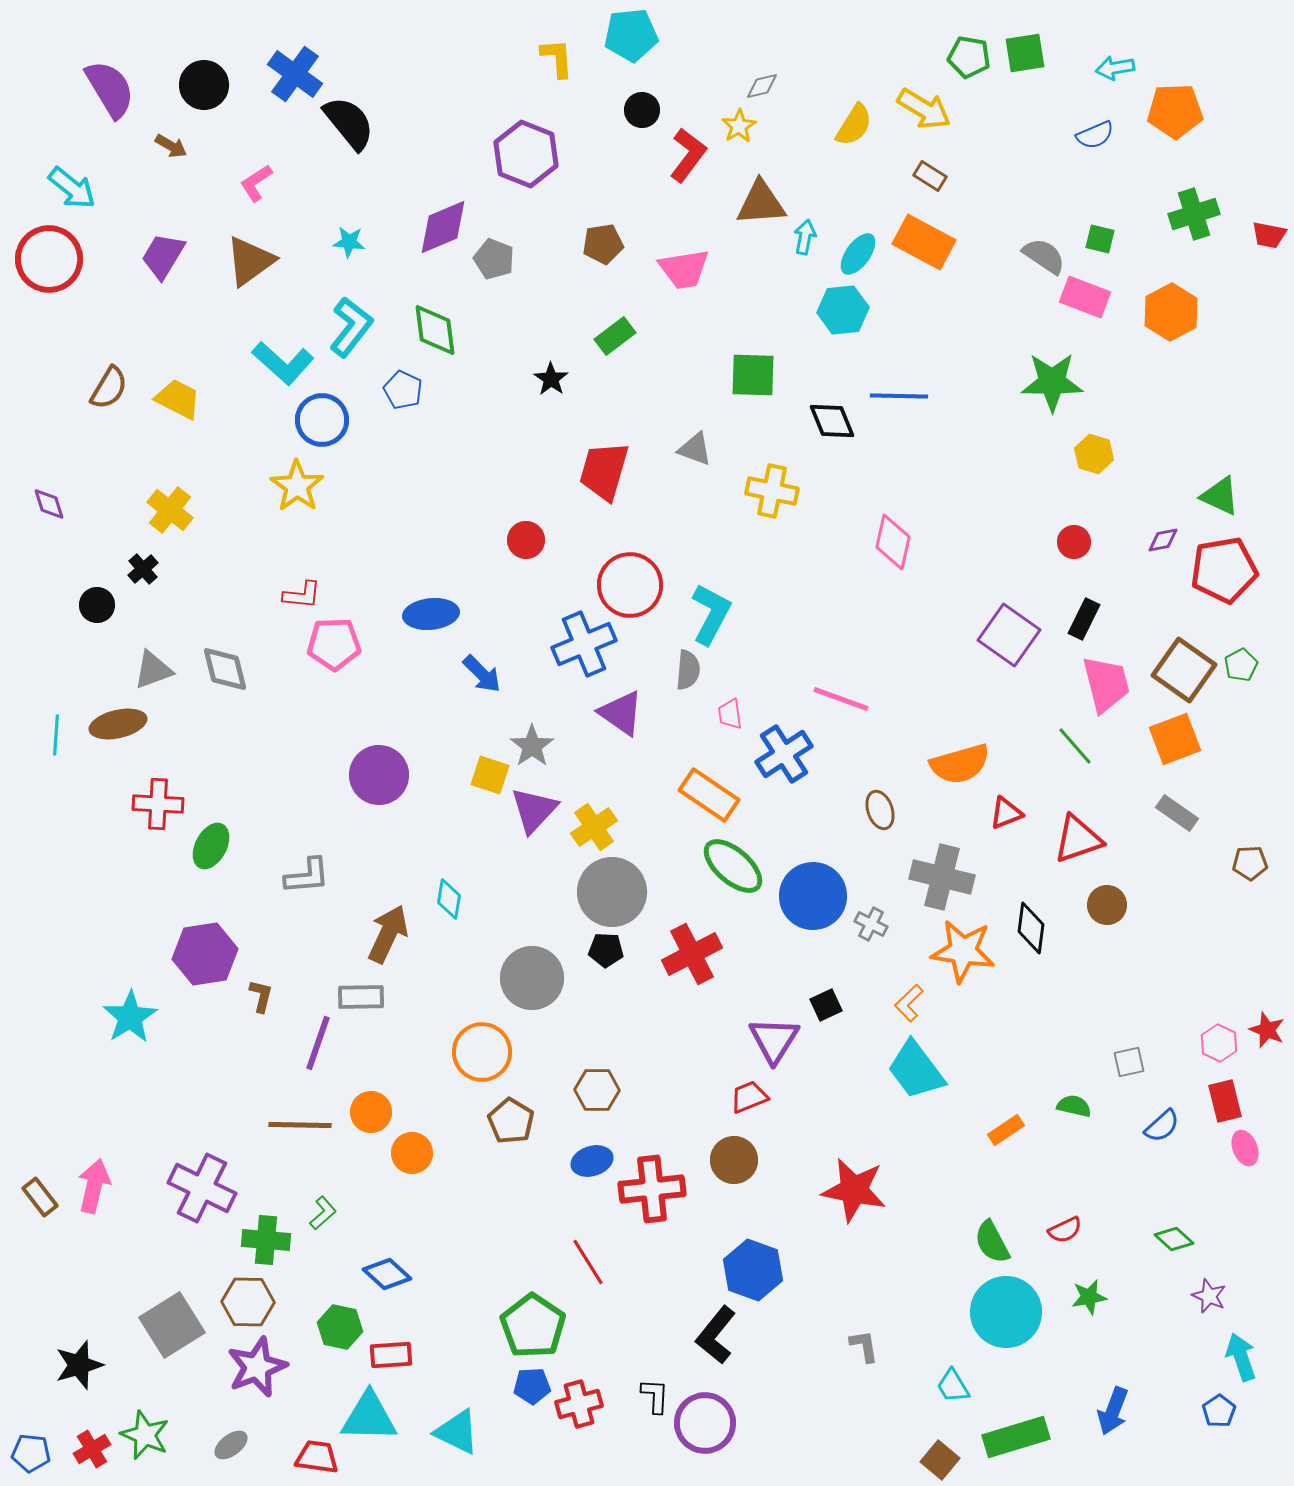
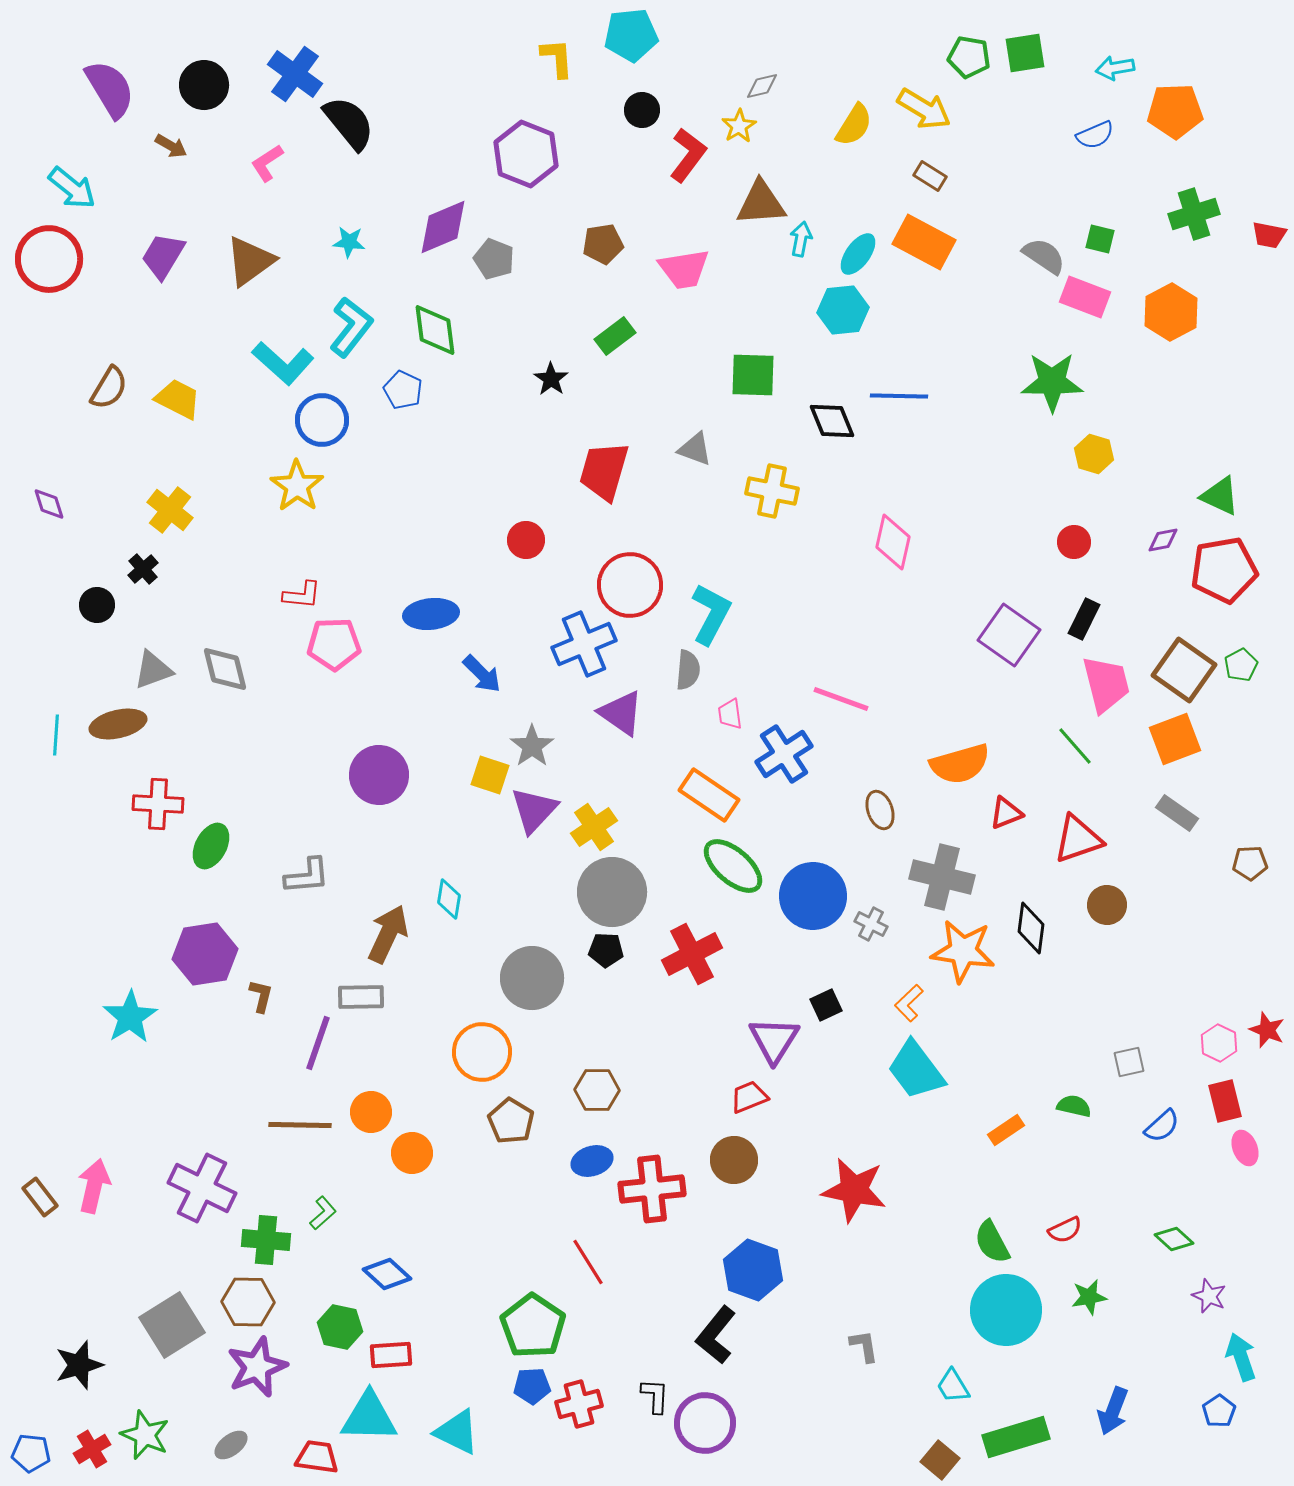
pink L-shape at (256, 183): moved 11 px right, 20 px up
cyan arrow at (805, 237): moved 4 px left, 2 px down
cyan circle at (1006, 1312): moved 2 px up
